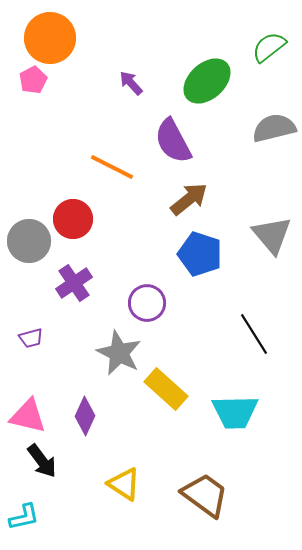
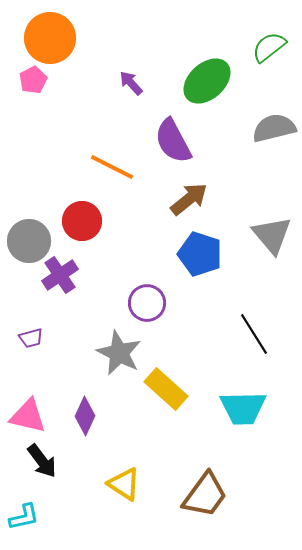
red circle: moved 9 px right, 2 px down
purple cross: moved 14 px left, 8 px up
cyan trapezoid: moved 8 px right, 4 px up
brown trapezoid: rotated 90 degrees clockwise
